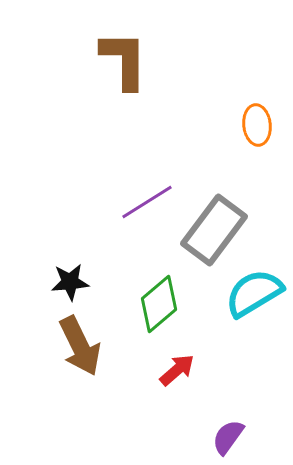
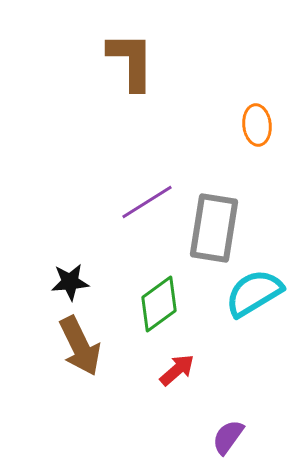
brown L-shape: moved 7 px right, 1 px down
gray rectangle: moved 2 px up; rotated 28 degrees counterclockwise
green diamond: rotated 4 degrees clockwise
